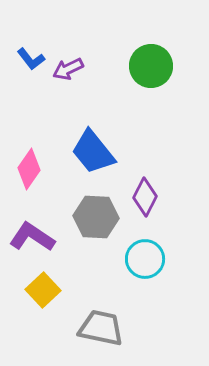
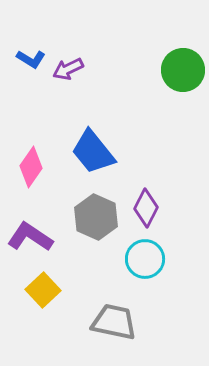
blue L-shape: rotated 20 degrees counterclockwise
green circle: moved 32 px right, 4 px down
pink diamond: moved 2 px right, 2 px up
purple diamond: moved 1 px right, 11 px down
gray hexagon: rotated 21 degrees clockwise
purple L-shape: moved 2 px left
gray trapezoid: moved 13 px right, 6 px up
